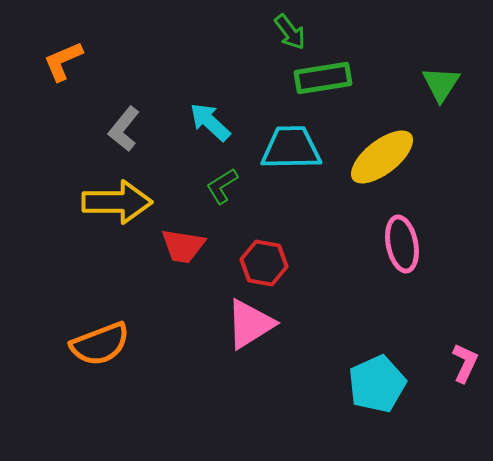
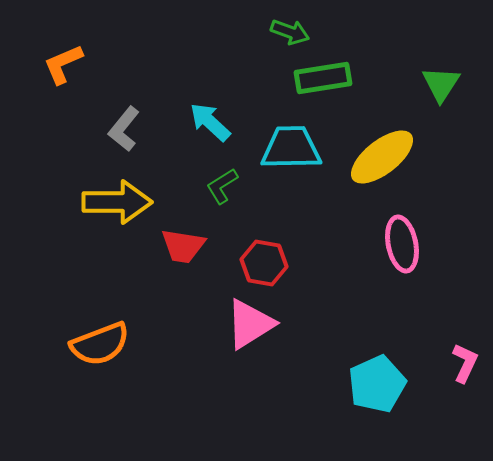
green arrow: rotated 33 degrees counterclockwise
orange L-shape: moved 3 px down
